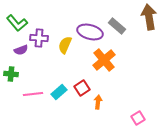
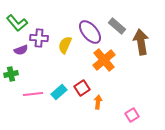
brown arrow: moved 8 px left, 25 px down
purple ellipse: rotated 35 degrees clockwise
green cross: rotated 16 degrees counterclockwise
pink square: moved 6 px left, 3 px up
